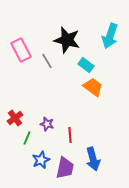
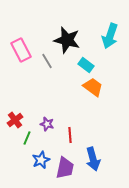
red cross: moved 2 px down
